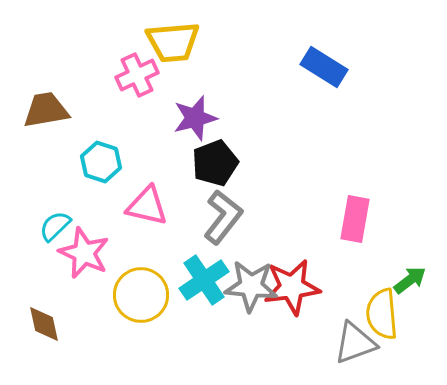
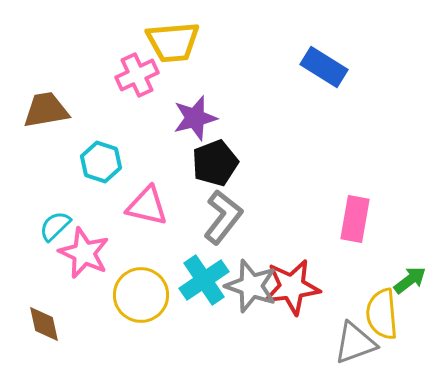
gray star: rotated 14 degrees clockwise
